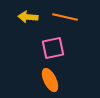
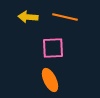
pink square: rotated 10 degrees clockwise
